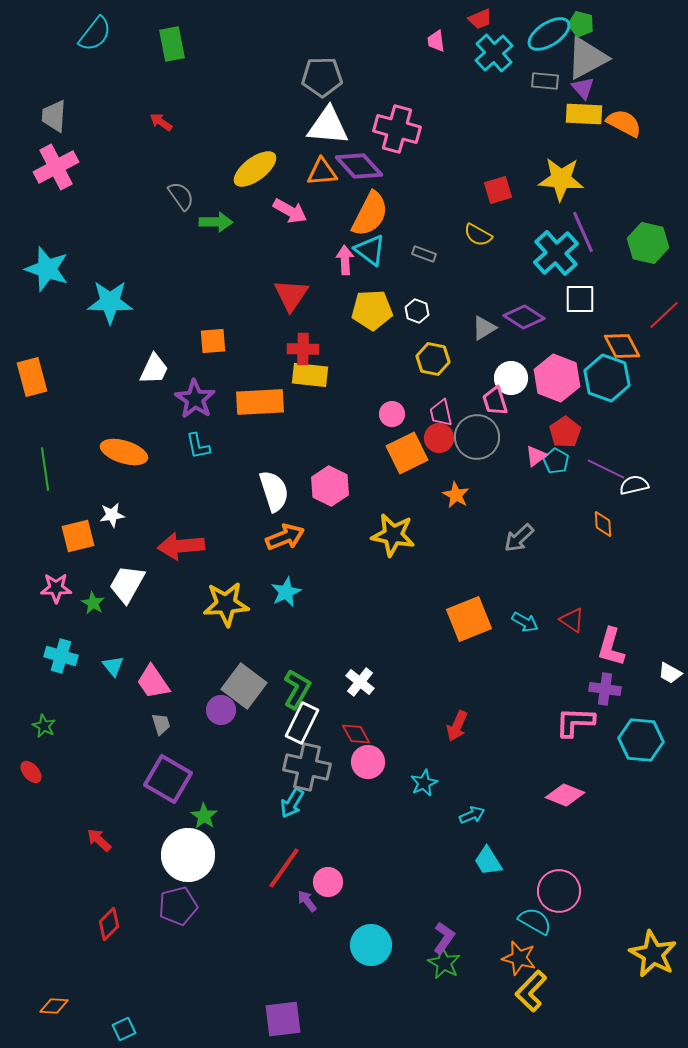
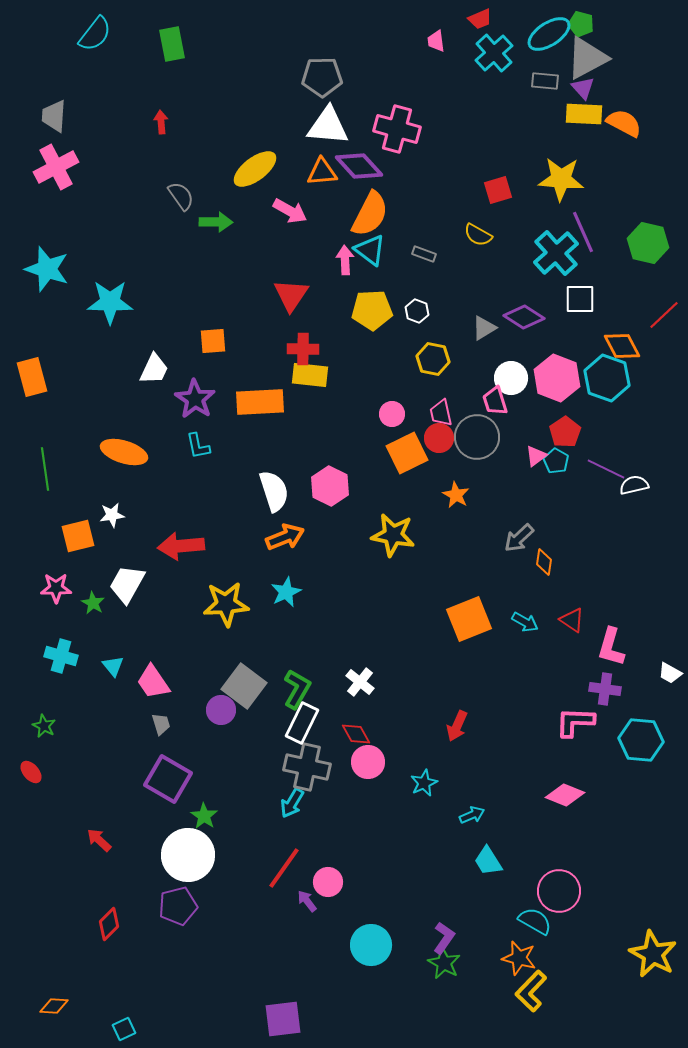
red arrow at (161, 122): rotated 50 degrees clockwise
orange diamond at (603, 524): moved 59 px left, 38 px down; rotated 12 degrees clockwise
